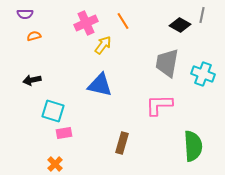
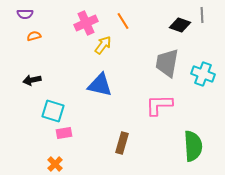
gray line: rotated 14 degrees counterclockwise
black diamond: rotated 10 degrees counterclockwise
